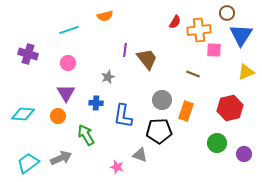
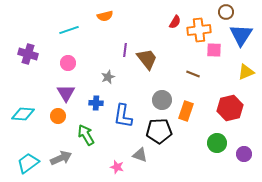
brown circle: moved 1 px left, 1 px up
